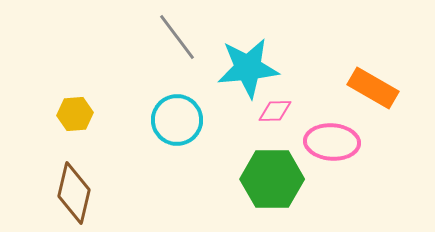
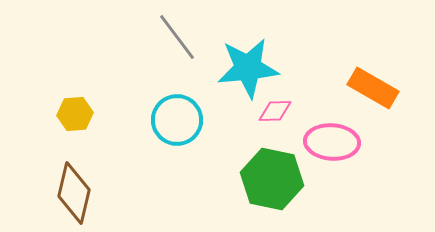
green hexagon: rotated 12 degrees clockwise
